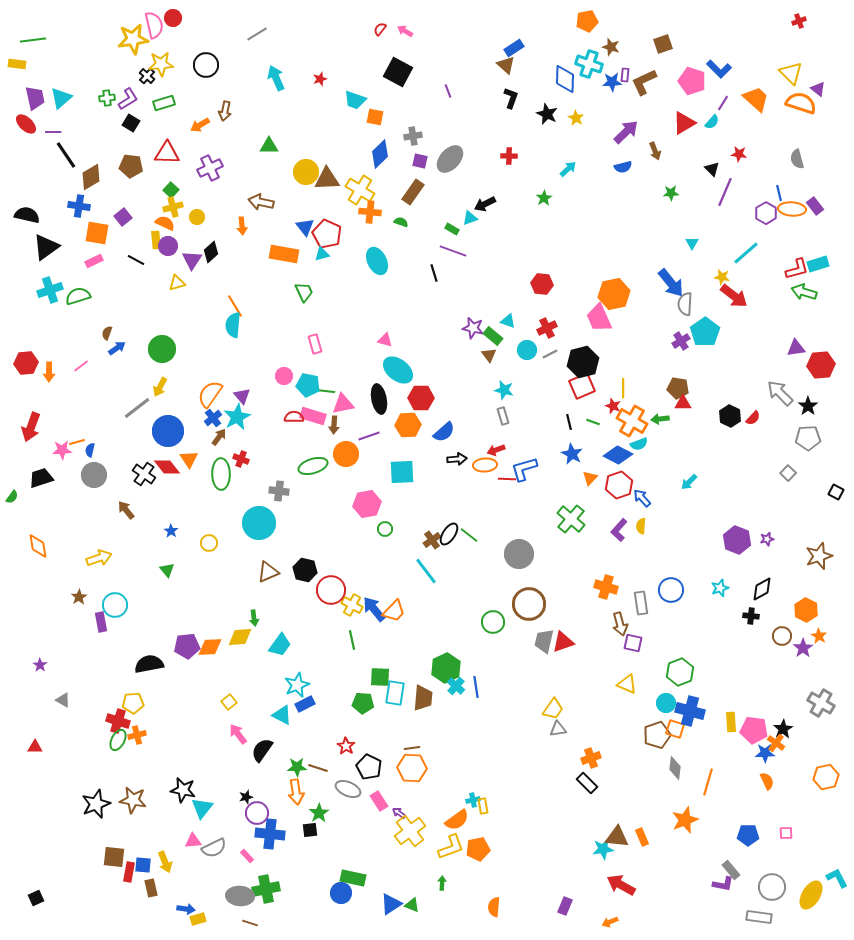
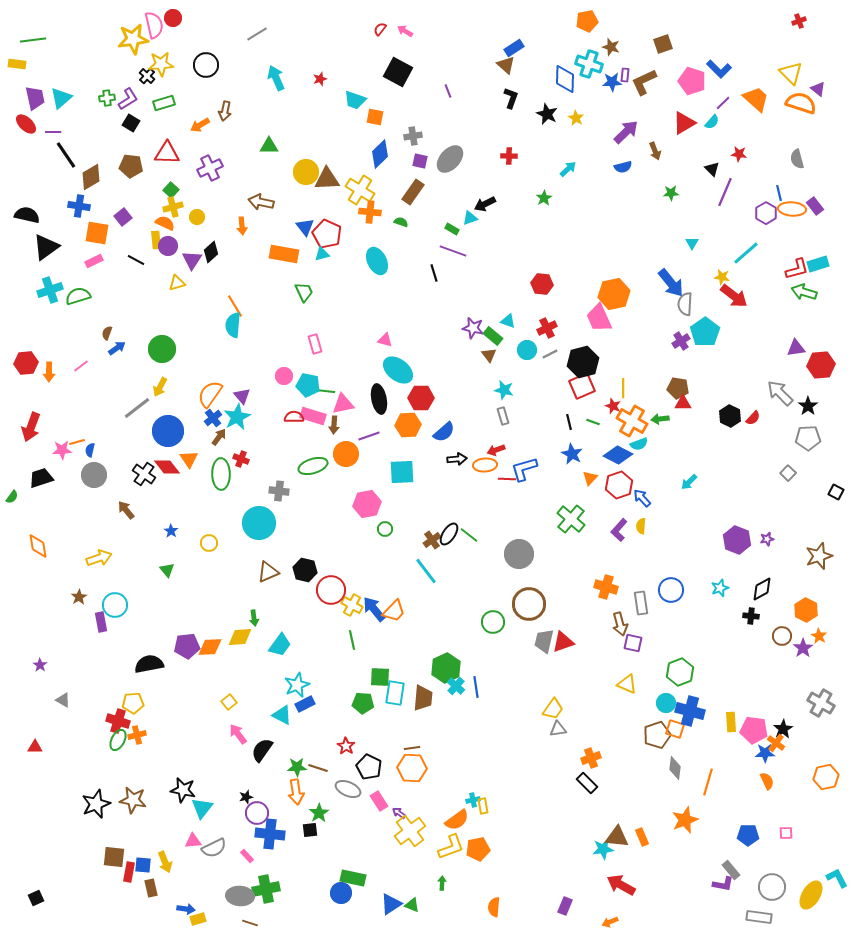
purple line at (723, 103): rotated 14 degrees clockwise
